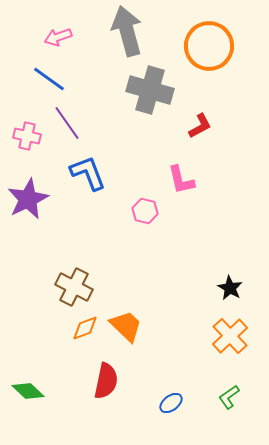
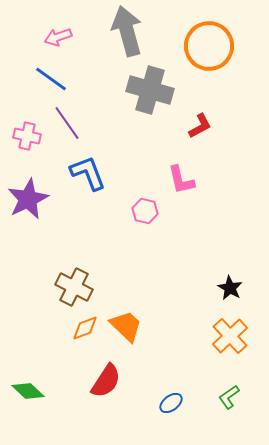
blue line: moved 2 px right
red semicircle: rotated 21 degrees clockwise
